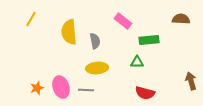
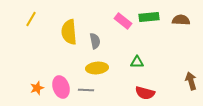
brown semicircle: moved 1 px down
green rectangle: moved 23 px up
